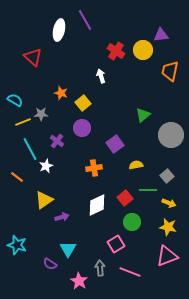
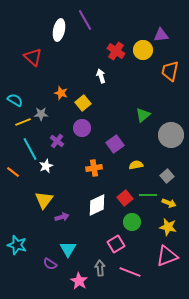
orange line: moved 4 px left, 5 px up
green line: moved 5 px down
yellow triangle: rotated 18 degrees counterclockwise
